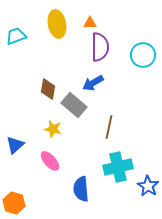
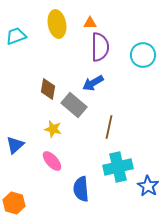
pink ellipse: moved 2 px right
